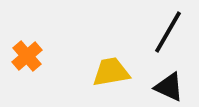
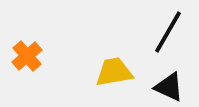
yellow trapezoid: moved 3 px right
